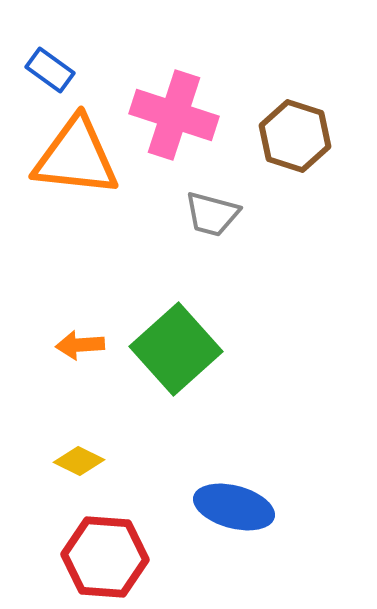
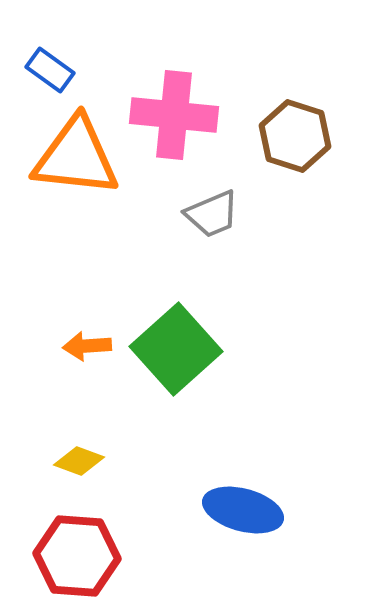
pink cross: rotated 12 degrees counterclockwise
gray trapezoid: rotated 38 degrees counterclockwise
orange arrow: moved 7 px right, 1 px down
yellow diamond: rotated 6 degrees counterclockwise
blue ellipse: moved 9 px right, 3 px down
red hexagon: moved 28 px left, 1 px up
